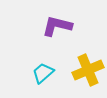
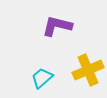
cyan trapezoid: moved 1 px left, 5 px down
